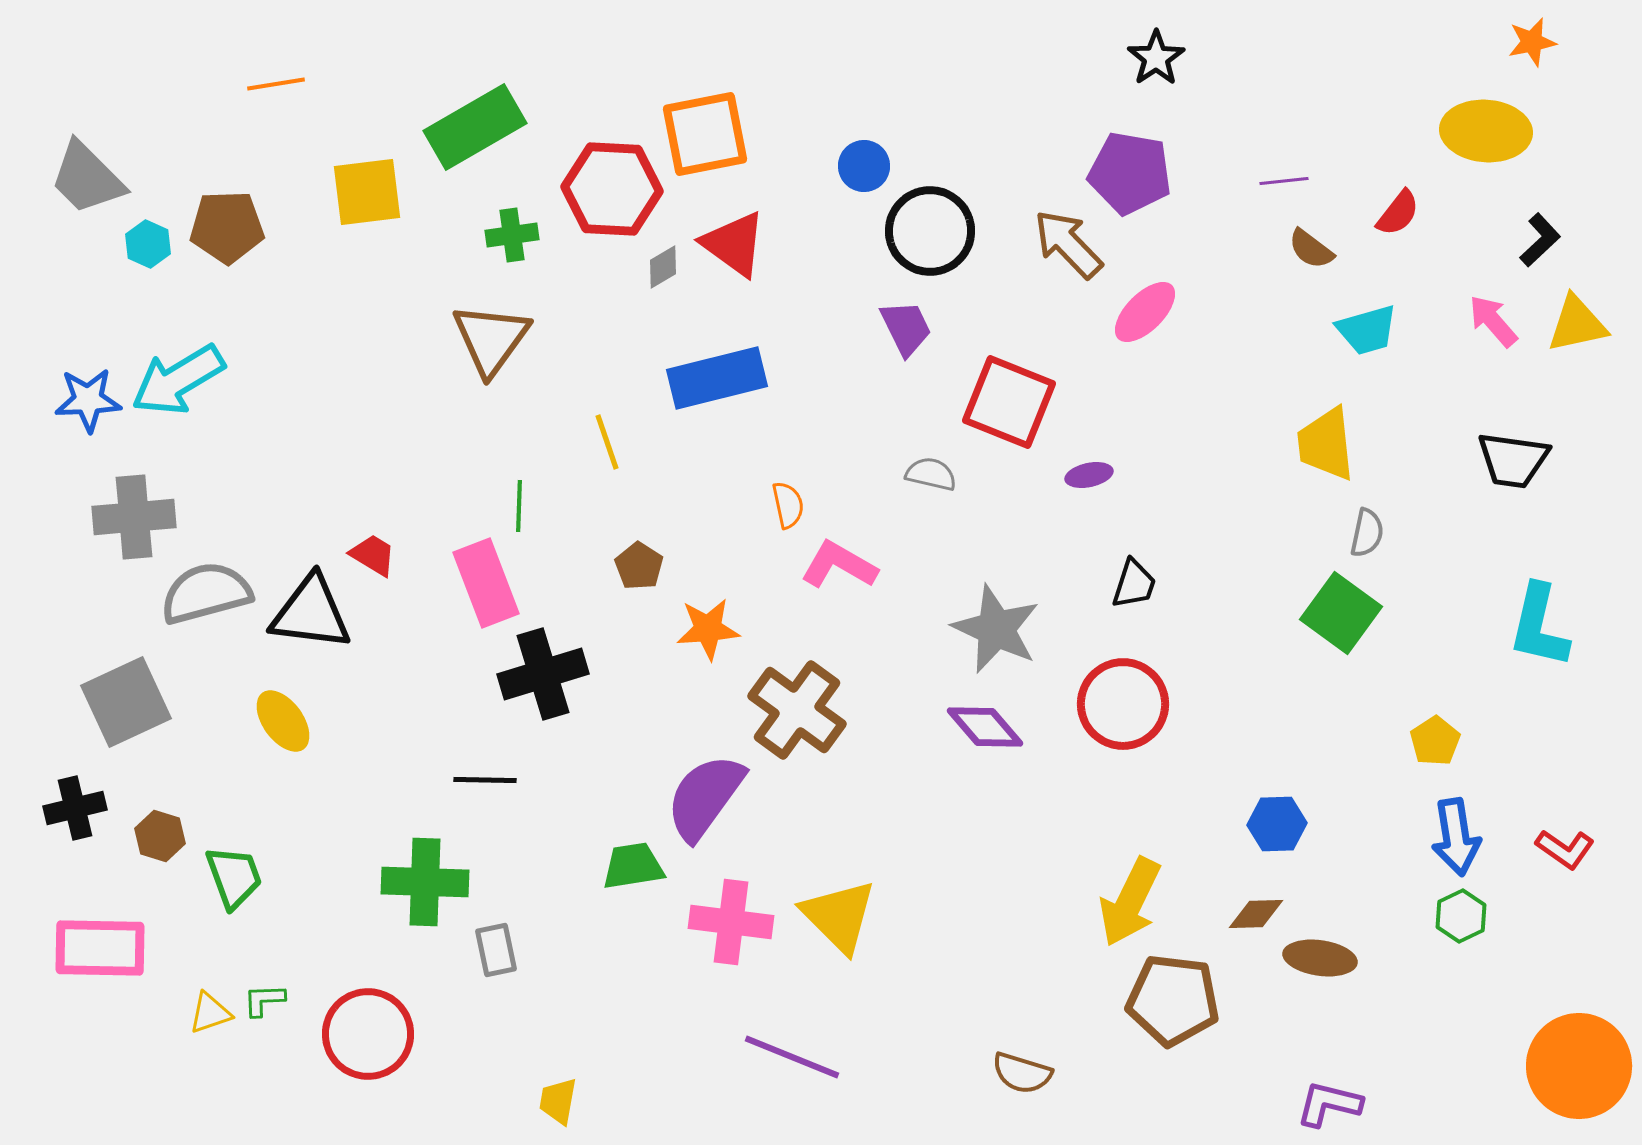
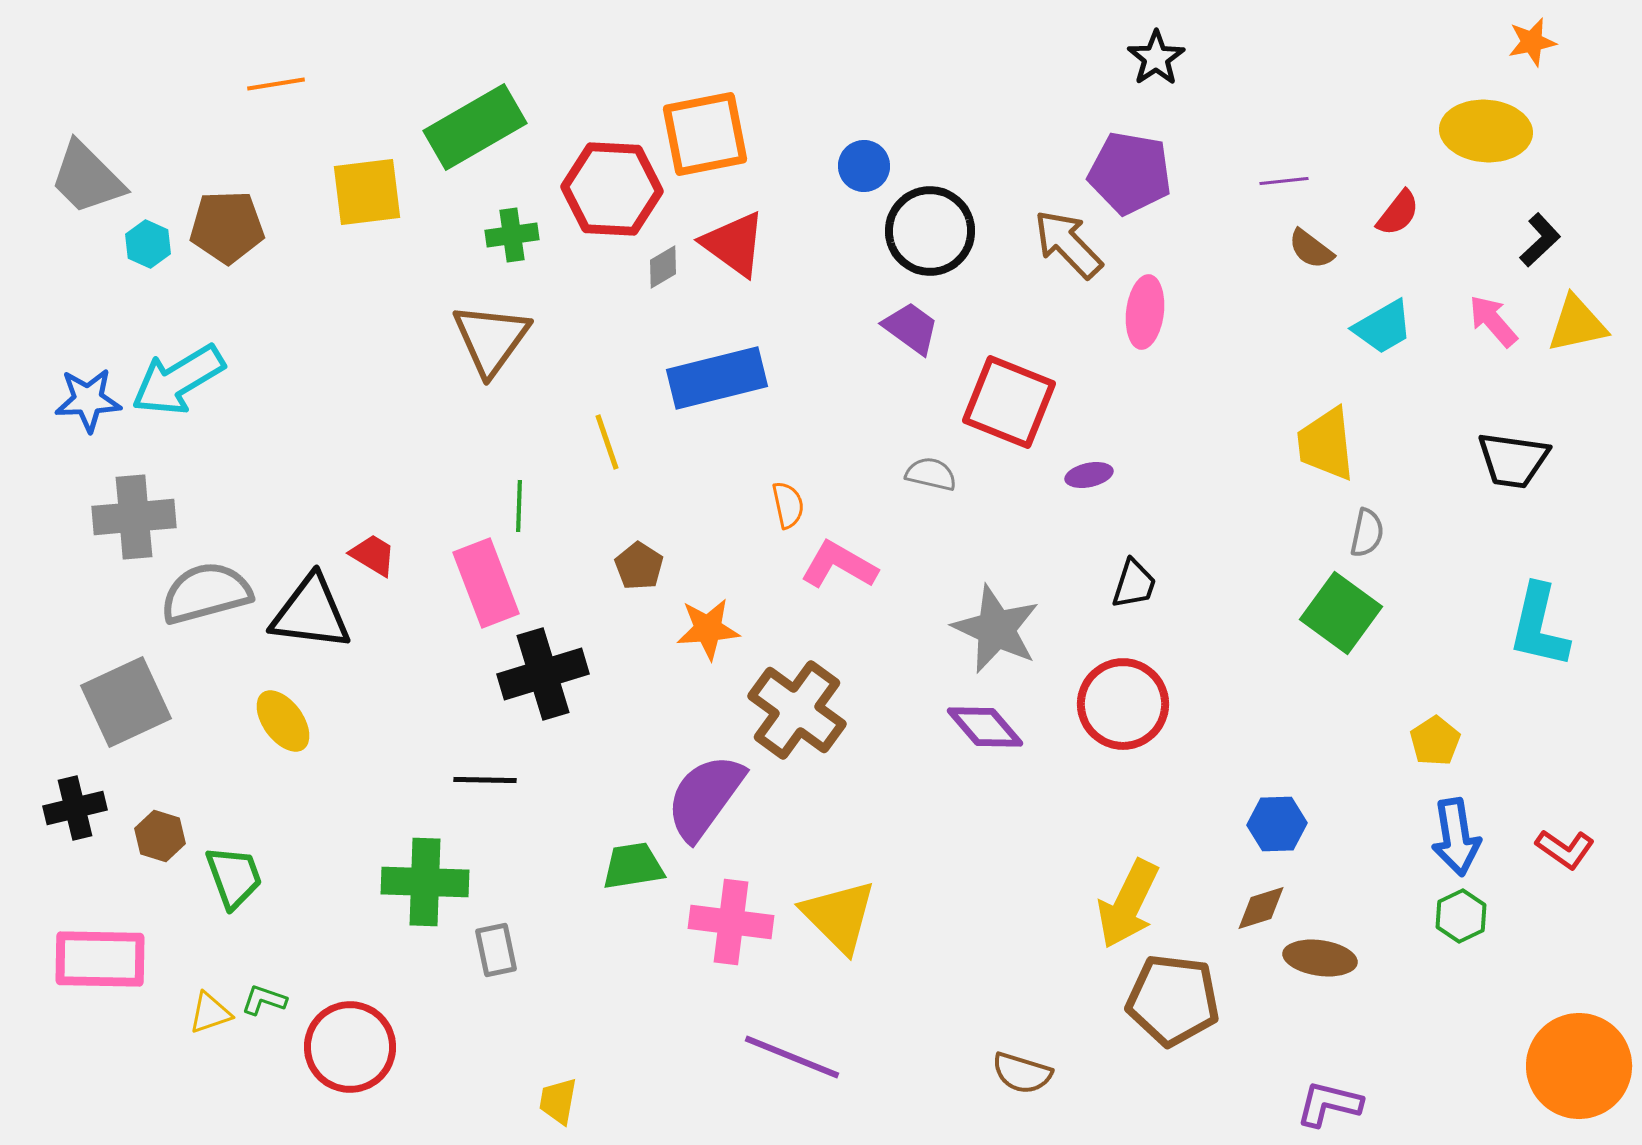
pink ellipse at (1145, 312): rotated 38 degrees counterclockwise
purple trapezoid at (906, 328): moved 5 px right; rotated 28 degrees counterclockwise
cyan trapezoid at (1367, 330): moved 16 px right, 3 px up; rotated 14 degrees counterclockwise
yellow arrow at (1130, 902): moved 2 px left, 2 px down
brown diamond at (1256, 914): moved 5 px right, 6 px up; rotated 16 degrees counterclockwise
pink rectangle at (100, 948): moved 11 px down
green L-shape at (264, 1000): rotated 21 degrees clockwise
red circle at (368, 1034): moved 18 px left, 13 px down
